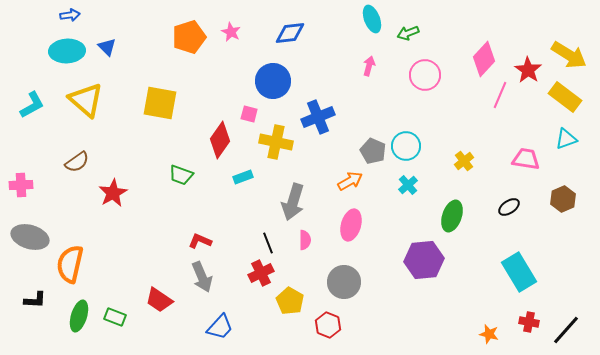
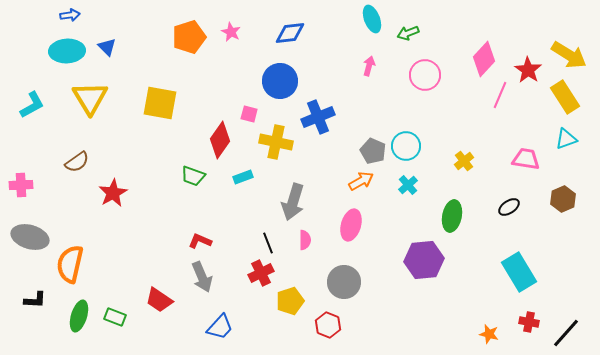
blue circle at (273, 81): moved 7 px right
yellow rectangle at (565, 97): rotated 20 degrees clockwise
yellow triangle at (86, 100): moved 4 px right, 2 px up; rotated 18 degrees clockwise
green trapezoid at (181, 175): moved 12 px right, 1 px down
orange arrow at (350, 181): moved 11 px right
green ellipse at (452, 216): rotated 8 degrees counterclockwise
yellow pentagon at (290, 301): rotated 24 degrees clockwise
black line at (566, 330): moved 3 px down
